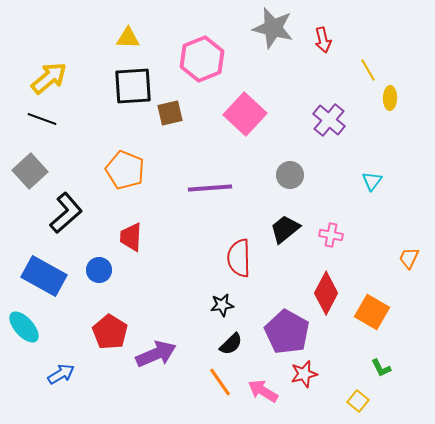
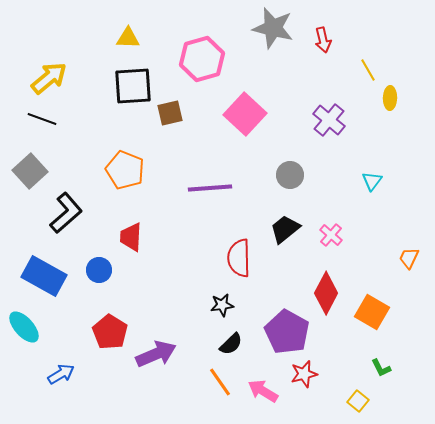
pink hexagon: rotated 6 degrees clockwise
pink cross: rotated 30 degrees clockwise
